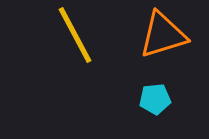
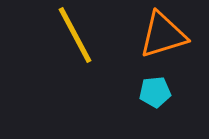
cyan pentagon: moved 7 px up
